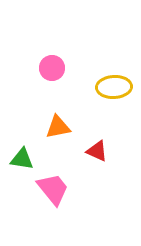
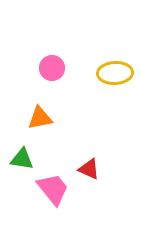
yellow ellipse: moved 1 px right, 14 px up
orange triangle: moved 18 px left, 9 px up
red triangle: moved 8 px left, 18 px down
